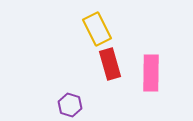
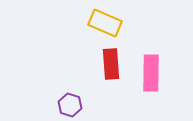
yellow rectangle: moved 8 px right, 6 px up; rotated 40 degrees counterclockwise
red rectangle: moved 1 px right; rotated 12 degrees clockwise
